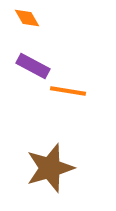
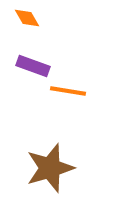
purple rectangle: rotated 8 degrees counterclockwise
